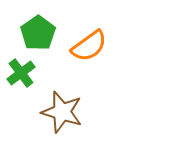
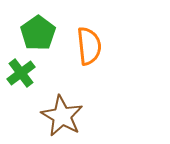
orange semicircle: rotated 60 degrees counterclockwise
brown star: moved 4 px down; rotated 12 degrees clockwise
